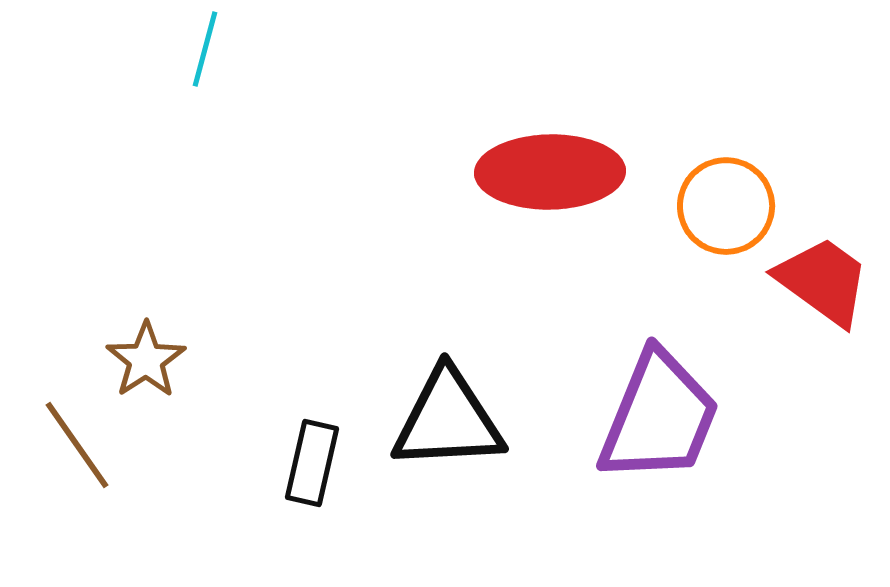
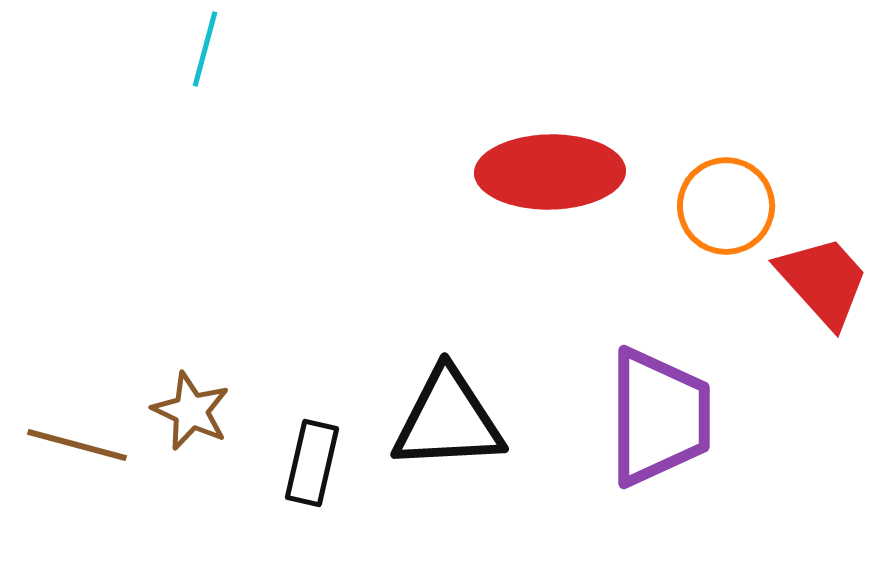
red trapezoid: rotated 12 degrees clockwise
brown star: moved 45 px right, 51 px down; rotated 14 degrees counterclockwise
purple trapezoid: rotated 22 degrees counterclockwise
brown line: rotated 40 degrees counterclockwise
